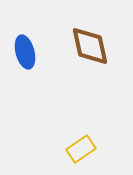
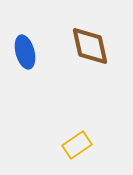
yellow rectangle: moved 4 px left, 4 px up
